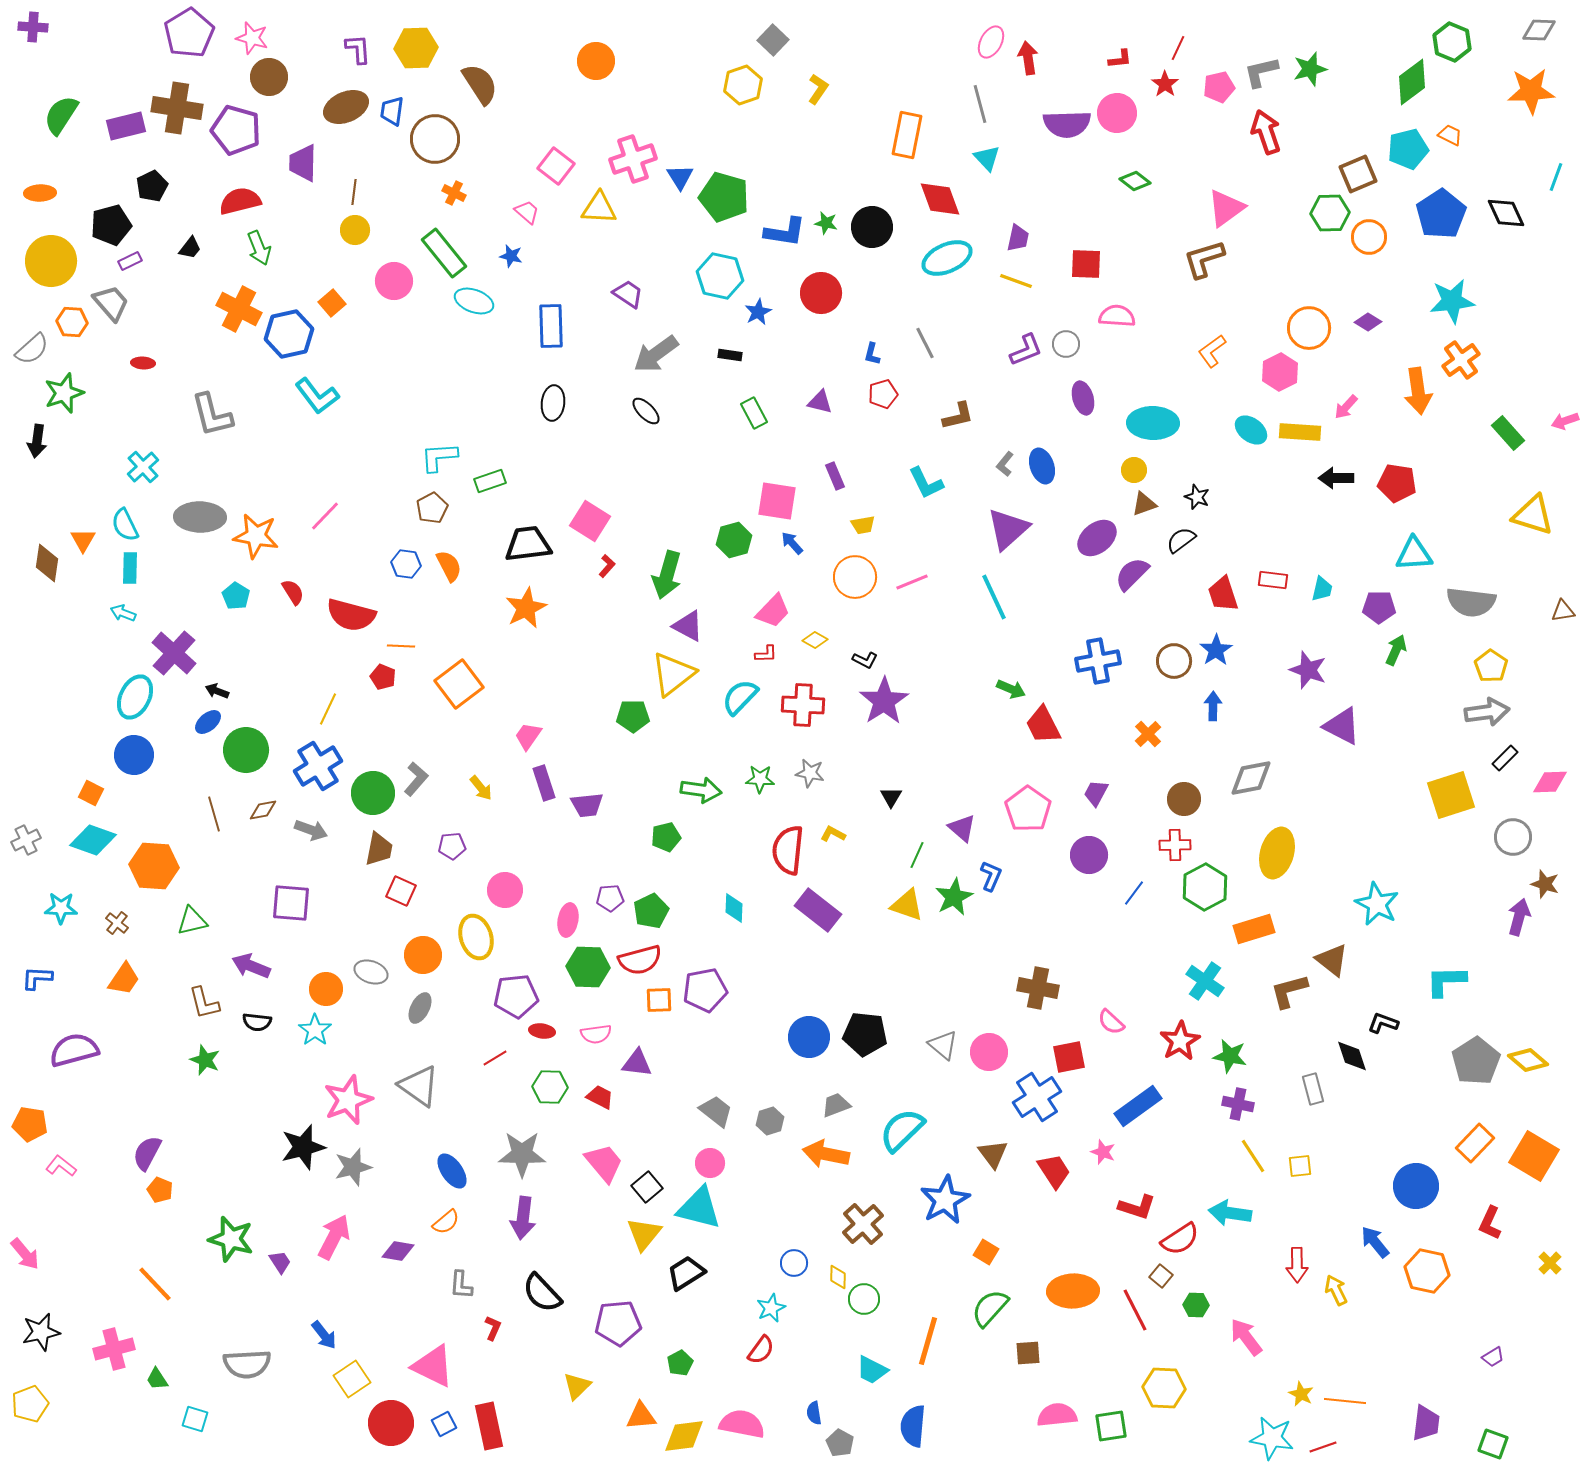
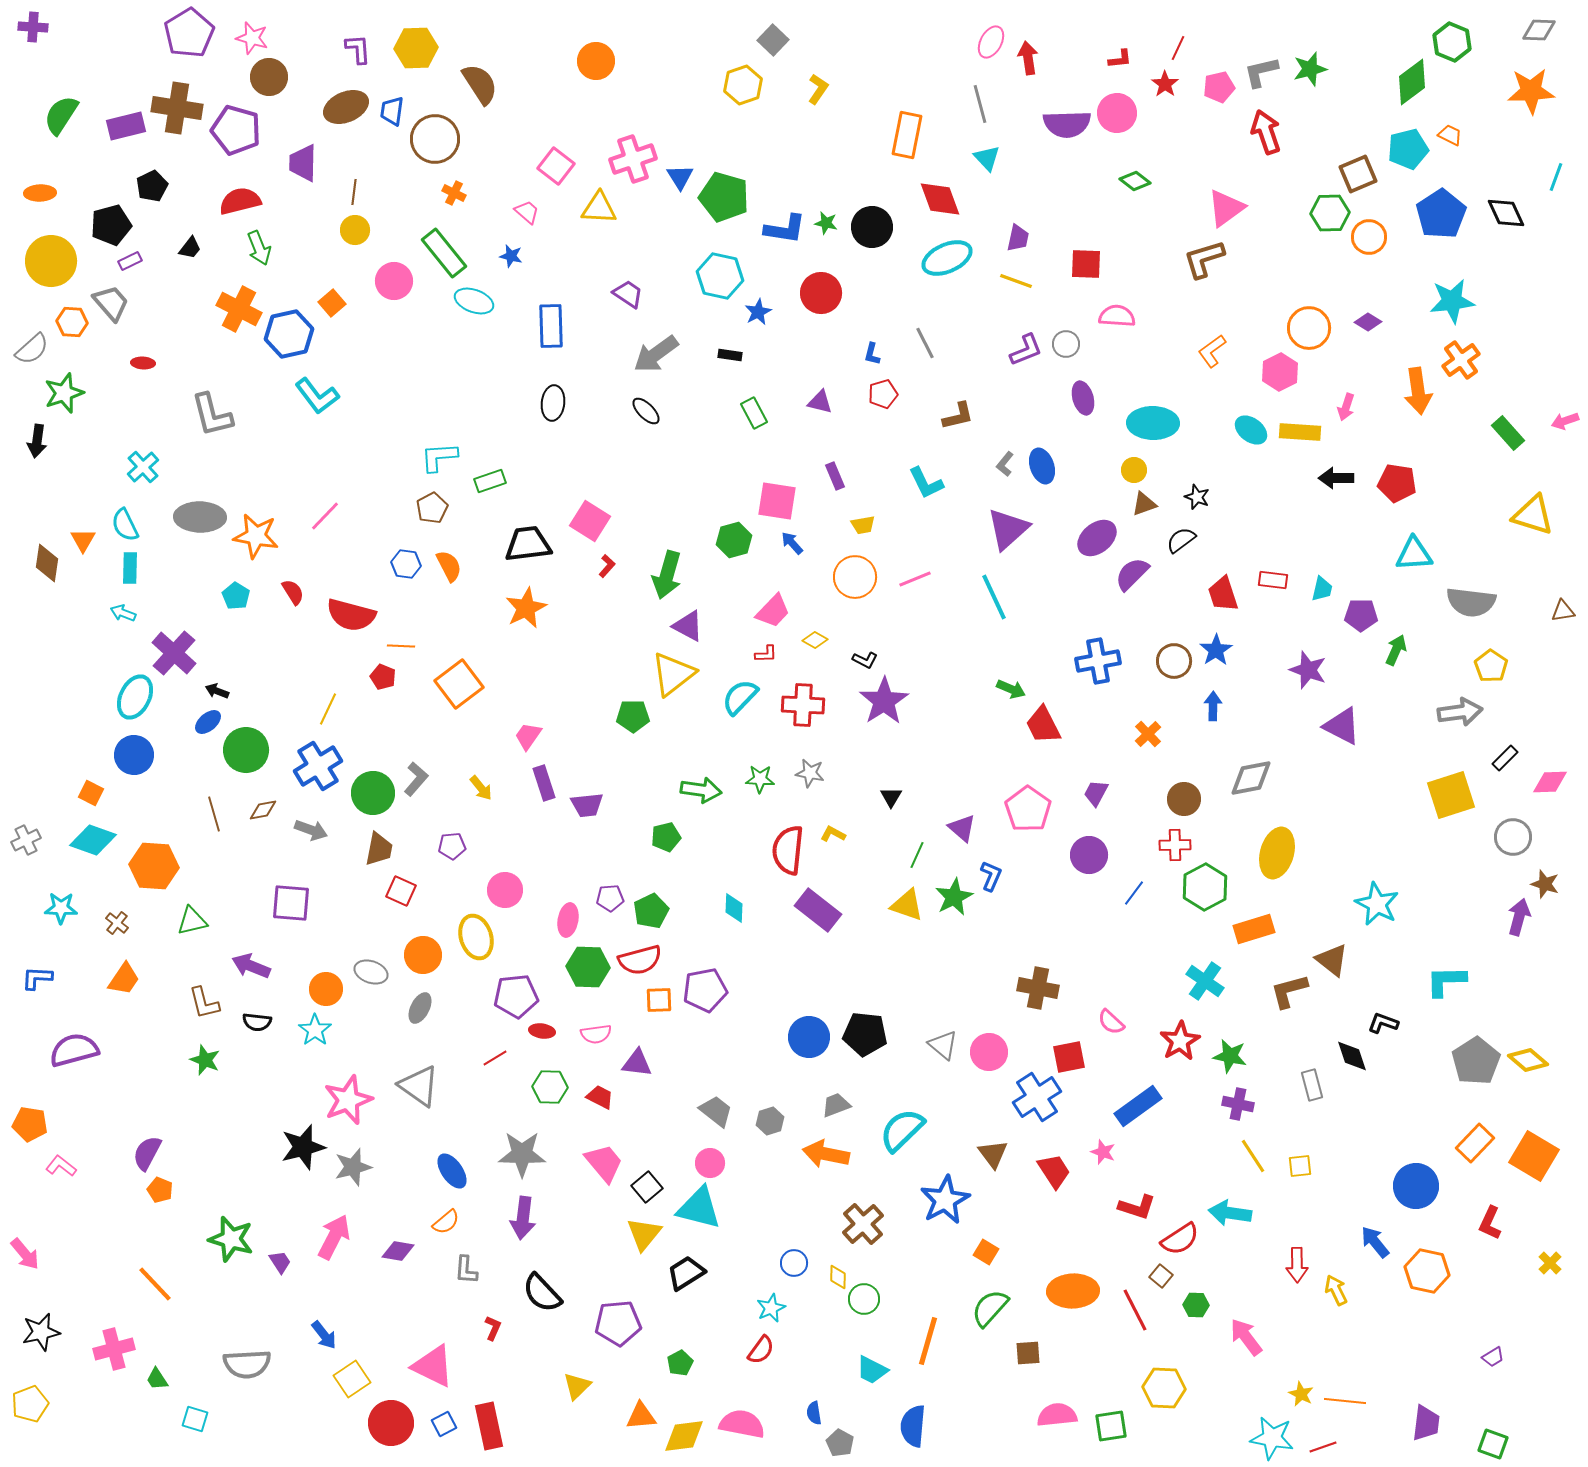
blue L-shape at (785, 232): moved 3 px up
pink arrow at (1346, 407): rotated 24 degrees counterclockwise
pink line at (912, 582): moved 3 px right, 3 px up
purple pentagon at (1379, 607): moved 18 px left, 8 px down
gray arrow at (1487, 712): moved 27 px left
gray rectangle at (1313, 1089): moved 1 px left, 4 px up
gray L-shape at (461, 1285): moved 5 px right, 15 px up
